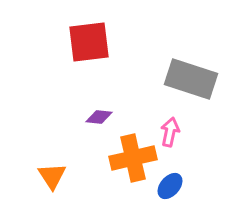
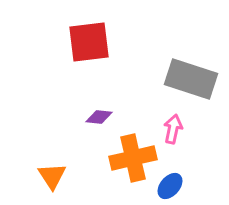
pink arrow: moved 3 px right, 3 px up
